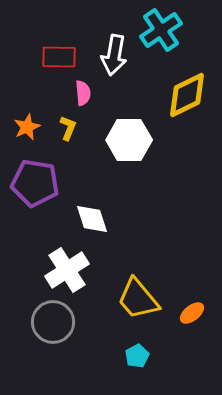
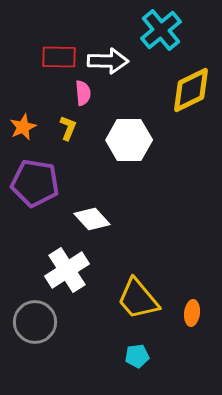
cyan cross: rotated 6 degrees counterclockwise
white arrow: moved 6 px left, 6 px down; rotated 99 degrees counterclockwise
yellow diamond: moved 4 px right, 5 px up
orange star: moved 4 px left
white diamond: rotated 24 degrees counterclockwise
orange ellipse: rotated 45 degrees counterclockwise
gray circle: moved 18 px left
cyan pentagon: rotated 20 degrees clockwise
